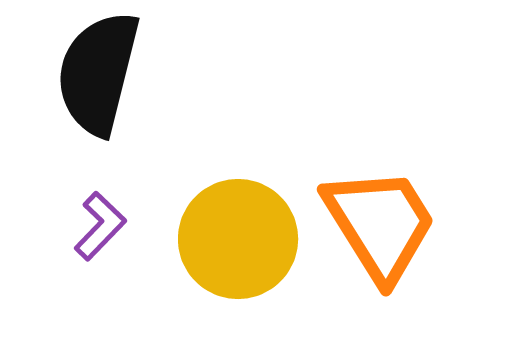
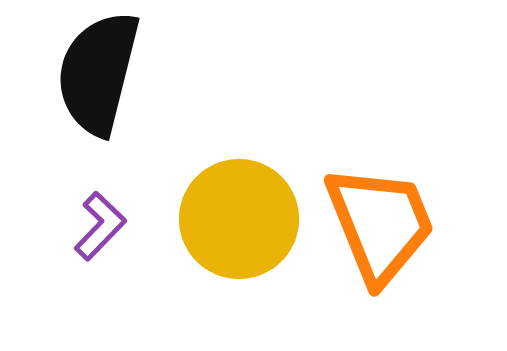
orange trapezoid: rotated 10 degrees clockwise
yellow circle: moved 1 px right, 20 px up
